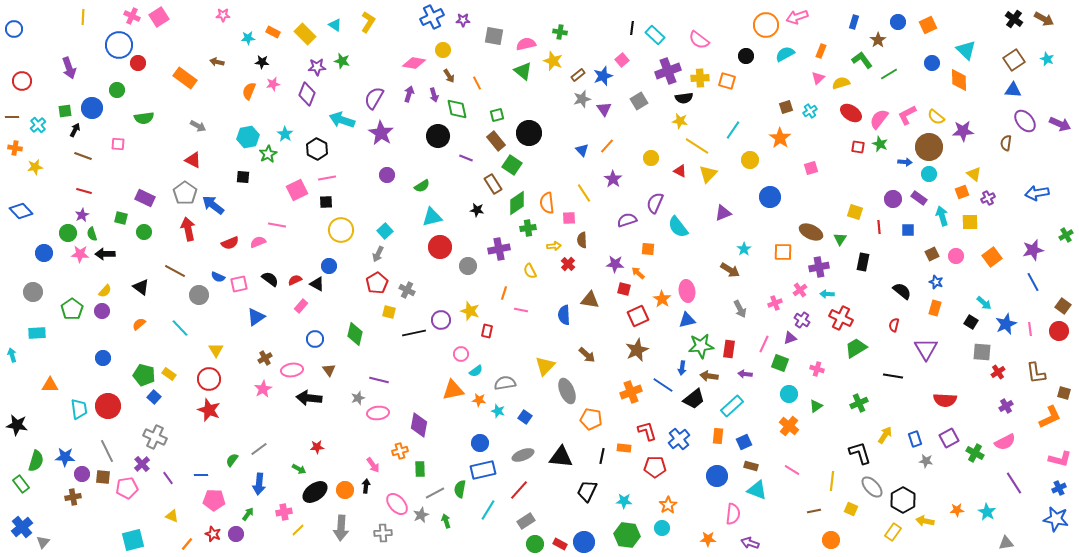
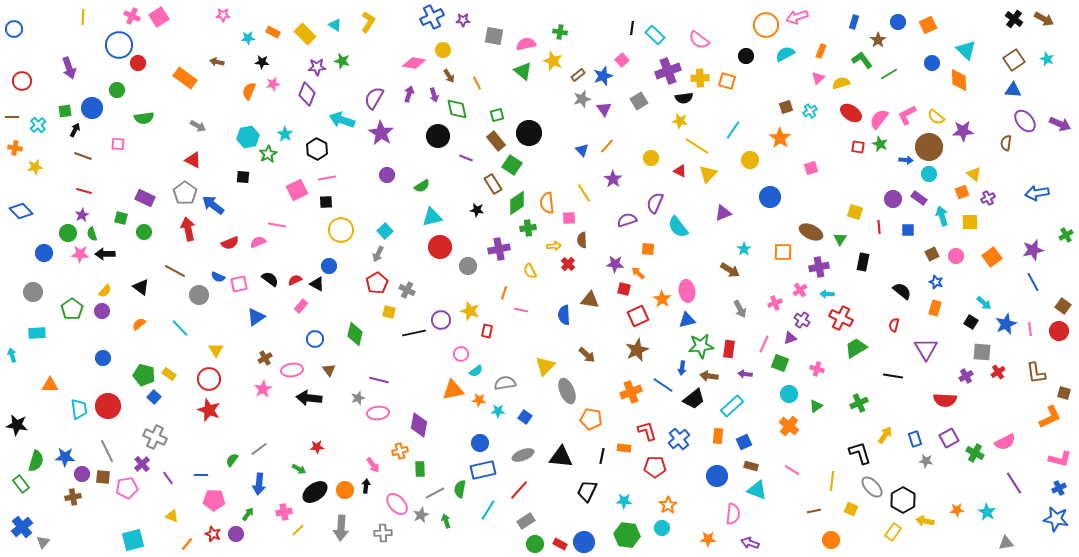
blue arrow at (905, 162): moved 1 px right, 2 px up
purple cross at (1006, 406): moved 40 px left, 30 px up
cyan star at (498, 411): rotated 16 degrees counterclockwise
